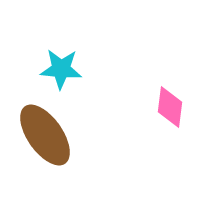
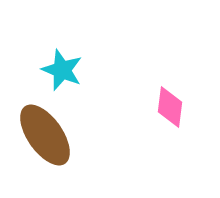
cyan star: moved 1 px right, 1 px down; rotated 18 degrees clockwise
